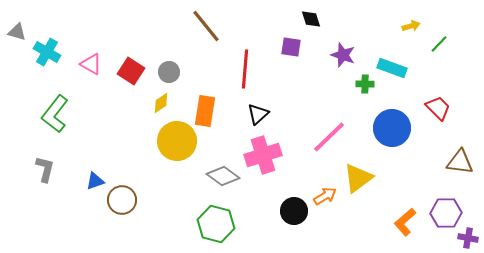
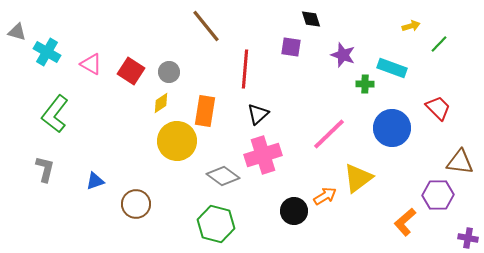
pink line: moved 3 px up
brown circle: moved 14 px right, 4 px down
purple hexagon: moved 8 px left, 18 px up
